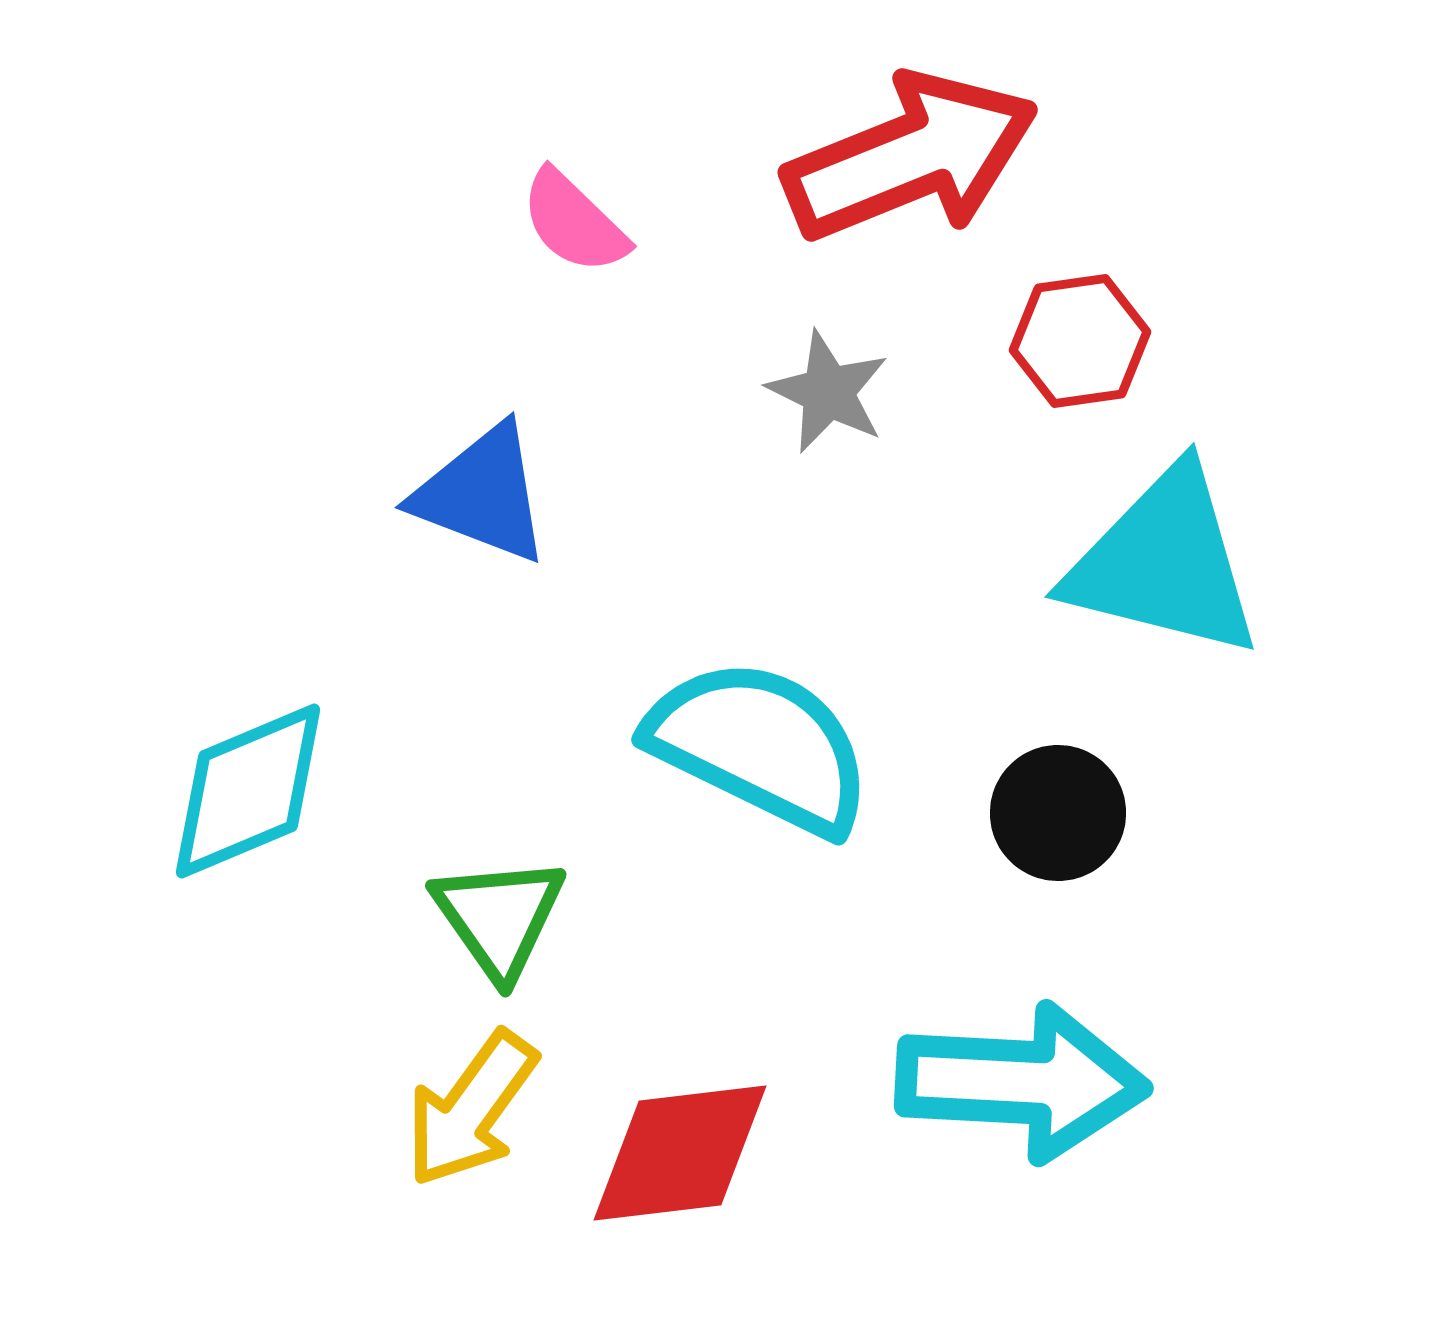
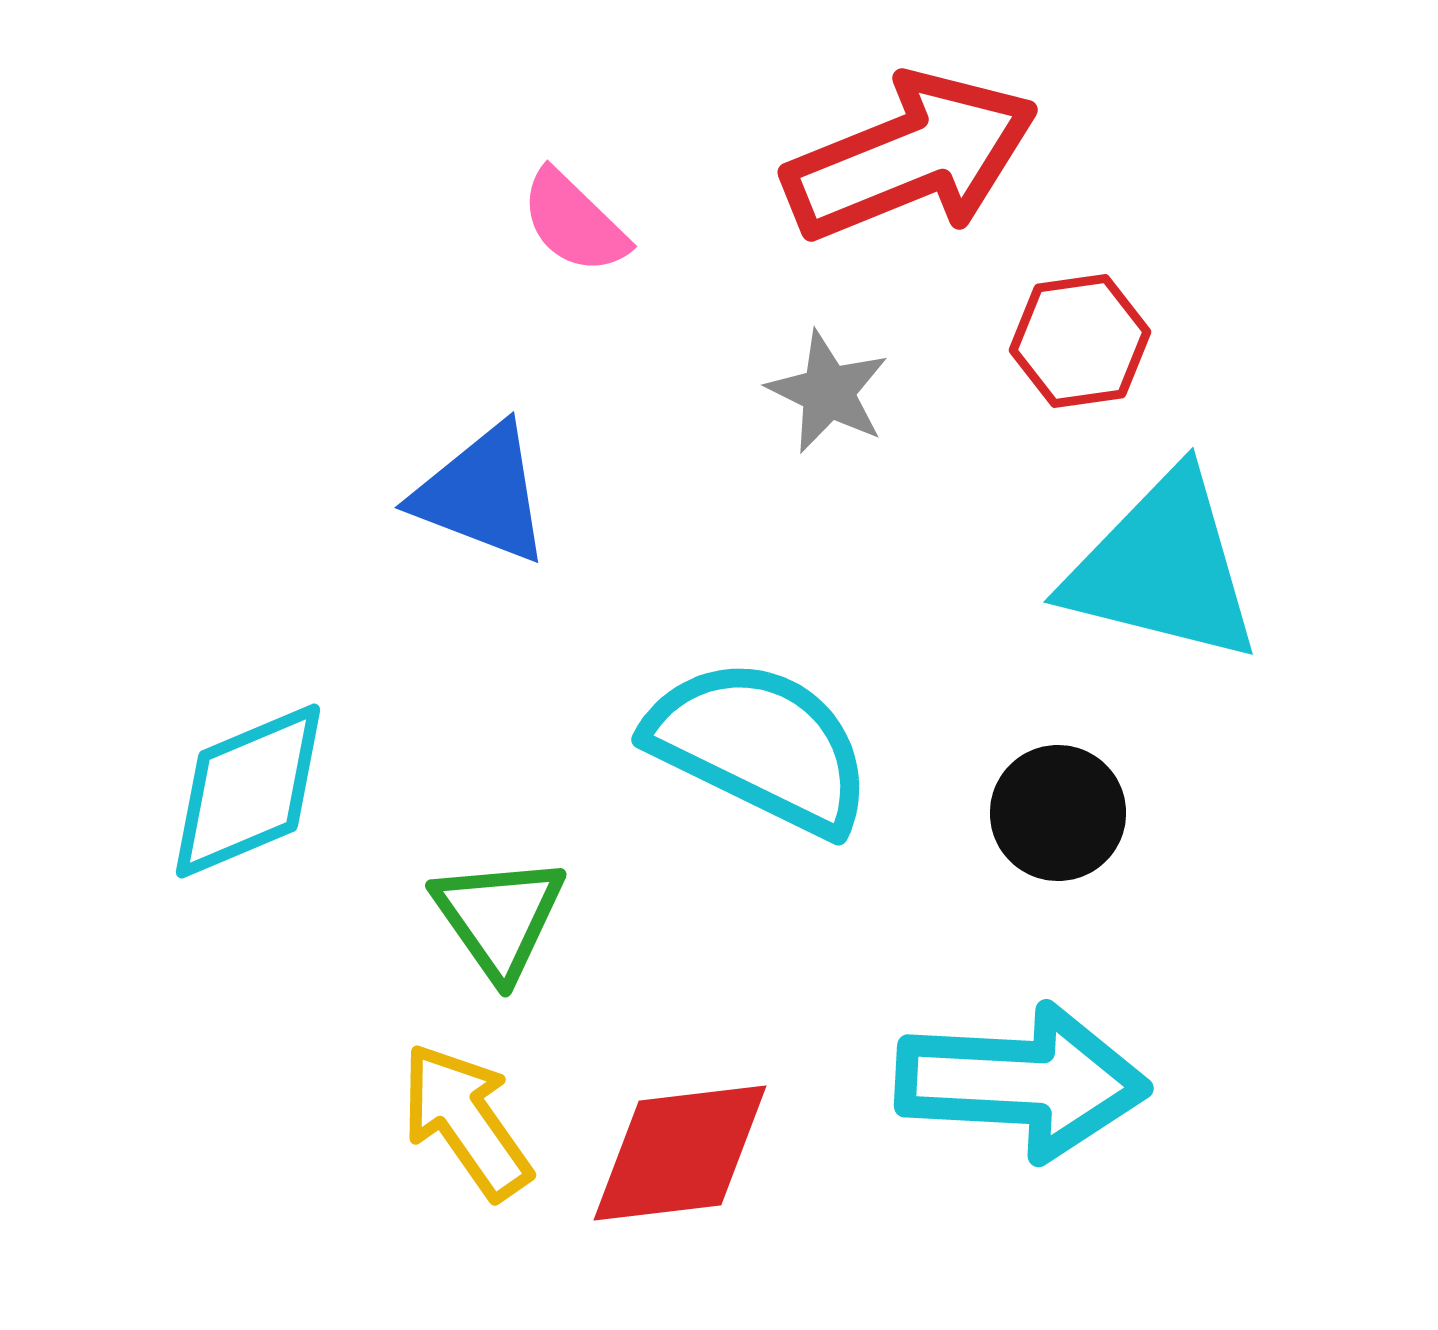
cyan triangle: moved 1 px left, 5 px down
yellow arrow: moved 5 px left, 12 px down; rotated 109 degrees clockwise
